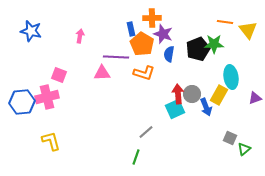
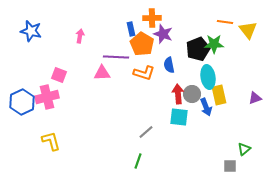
blue semicircle: moved 11 px down; rotated 21 degrees counterclockwise
cyan ellipse: moved 23 px left
yellow rectangle: rotated 42 degrees counterclockwise
blue hexagon: rotated 20 degrees counterclockwise
cyan square: moved 4 px right, 8 px down; rotated 30 degrees clockwise
gray square: moved 28 px down; rotated 24 degrees counterclockwise
green line: moved 2 px right, 4 px down
